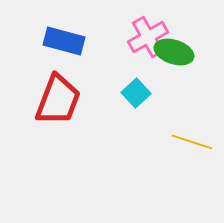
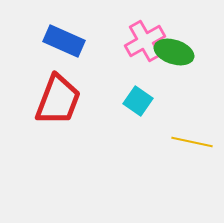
pink cross: moved 3 px left, 4 px down
blue rectangle: rotated 9 degrees clockwise
cyan square: moved 2 px right, 8 px down; rotated 12 degrees counterclockwise
yellow line: rotated 6 degrees counterclockwise
